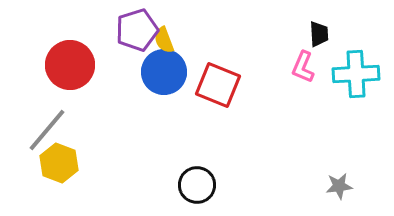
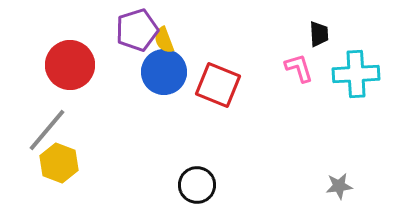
pink L-shape: moved 4 px left, 1 px down; rotated 140 degrees clockwise
